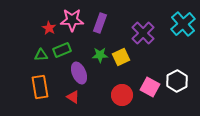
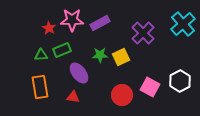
purple rectangle: rotated 42 degrees clockwise
purple ellipse: rotated 15 degrees counterclockwise
white hexagon: moved 3 px right
red triangle: rotated 24 degrees counterclockwise
